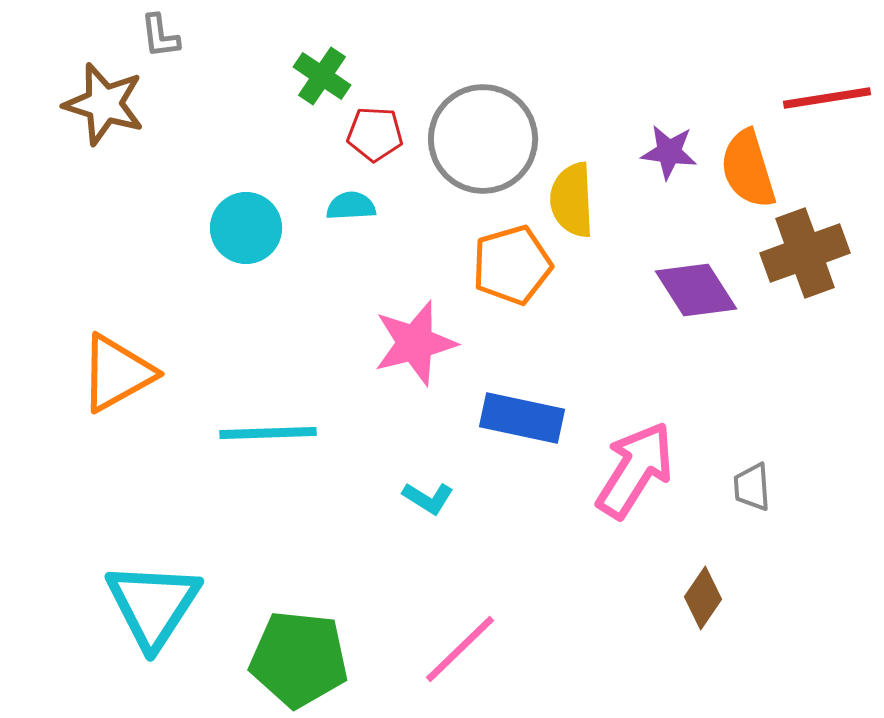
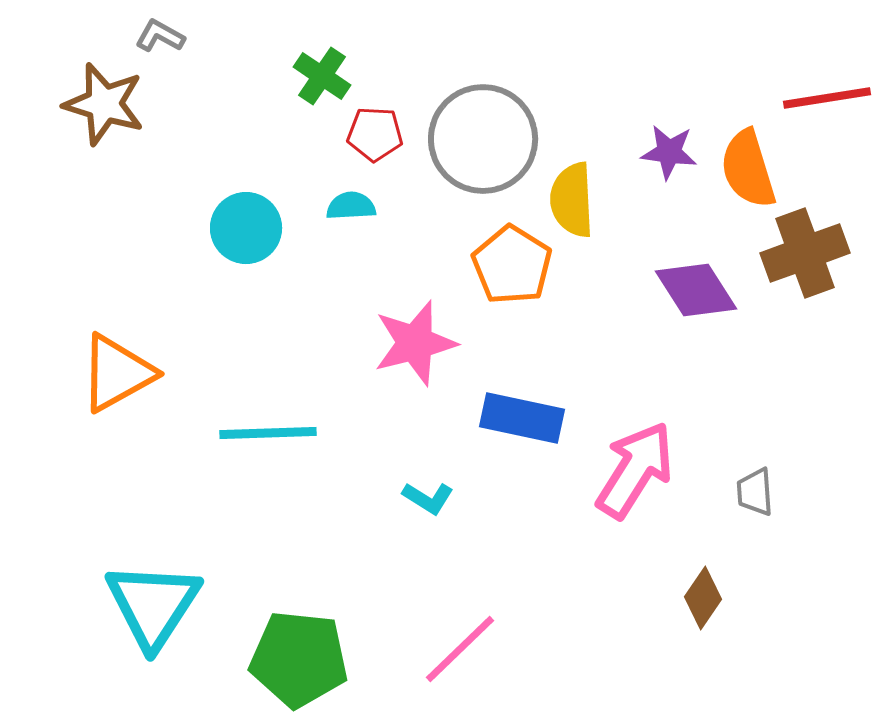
gray L-shape: rotated 126 degrees clockwise
orange pentagon: rotated 24 degrees counterclockwise
gray trapezoid: moved 3 px right, 5 px down
